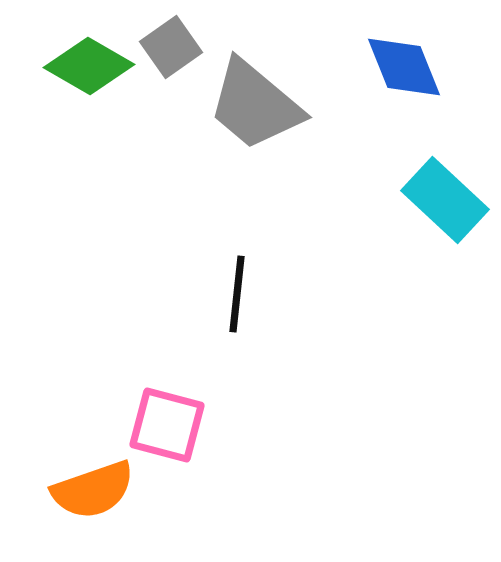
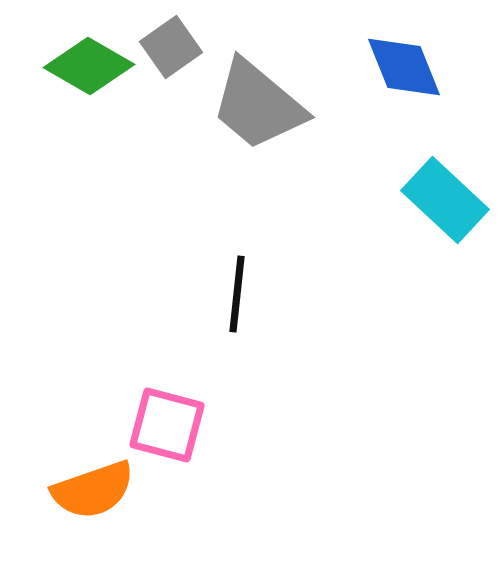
gray trapezoid: moved 3 px right
